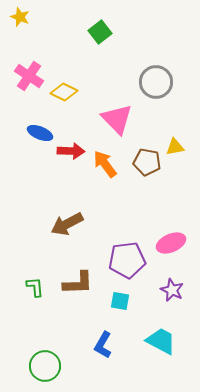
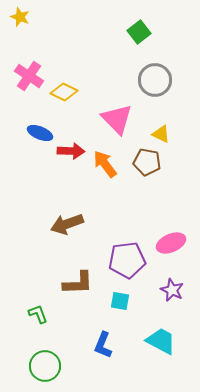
green square: moved 39 px right
gray circle: moved 1 px left, 2 px up
yellow triangle: moved 14 px left, 13 px up; rotated 36 degrees clockwise
brown arrow: rotated 8 degrees clockwise
green L-shape: moved 3 px right, 27 px down; rotated 15 degrees counterclockwise
blue L-shape: rotated 8 degrees counterclockwise
